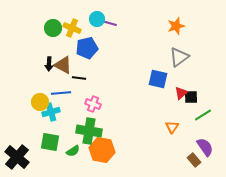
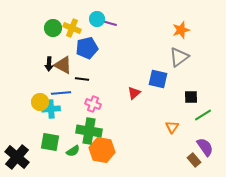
orange star: moved 5 px right, 4 px down
black line: moved 3 px right, 1 px down
red triangle: moved 47 px left
cyan cross: moved 3 px up; rotated 12 degrees clockwise
